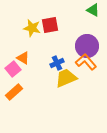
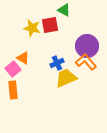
green triangle: moved 29 px left
orange rectangle: moved 1 px left, 2 px up; rotated 54 degrees counterclockwise
